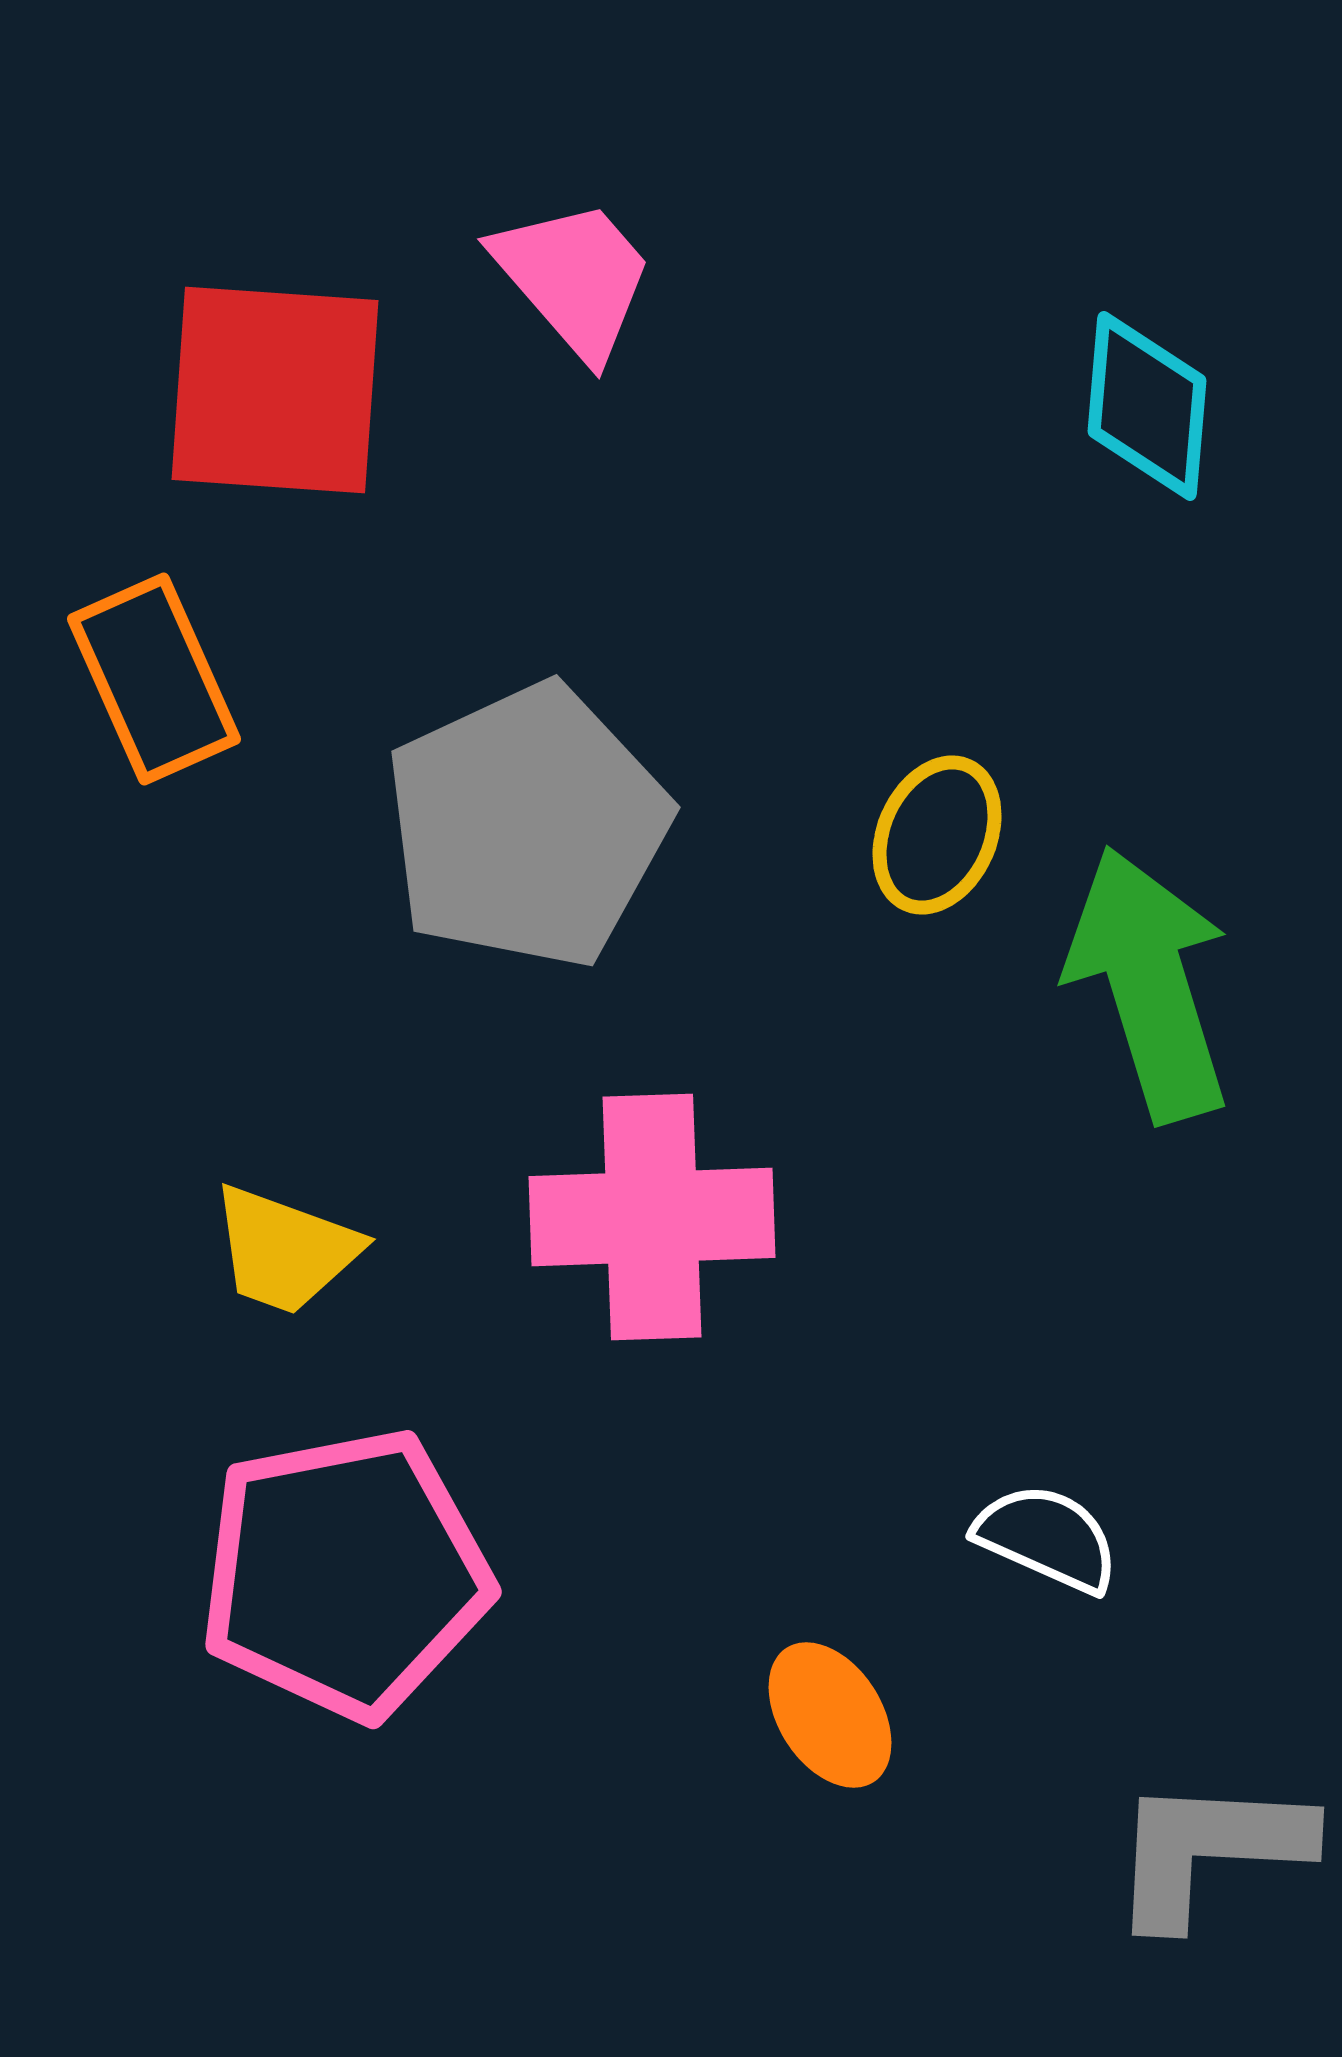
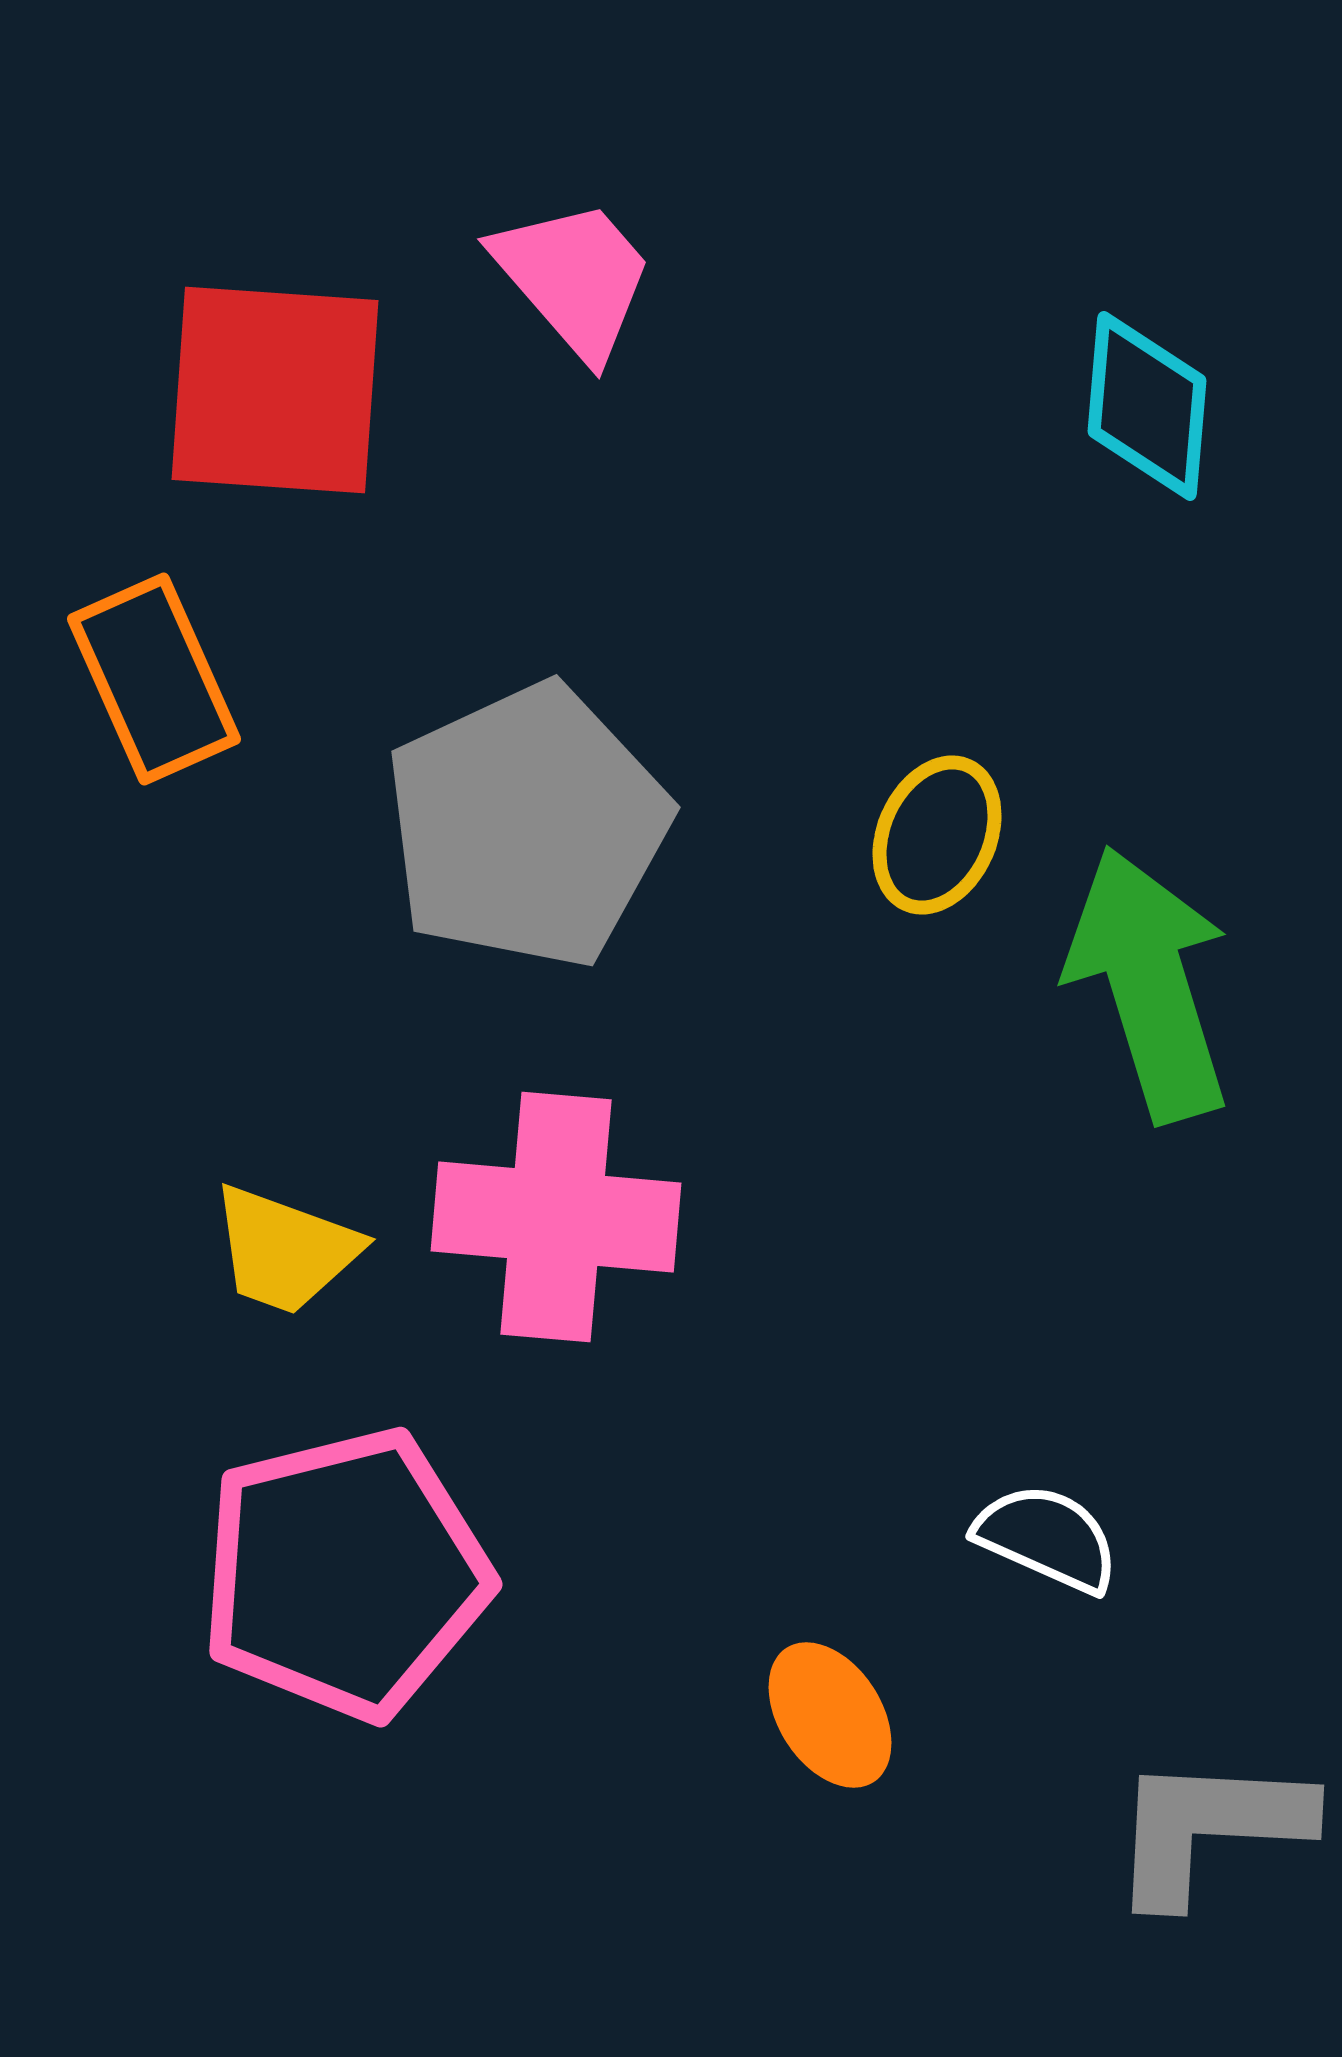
pink cross: moved 96 px left; rotated 7 degrees clockwise
pink pentagon: rotated 3 degrees counterclockwise
gray L-shape: moved 22 px up
